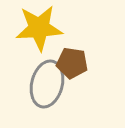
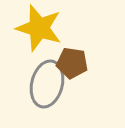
yellow star: rotated 21 degrees clockwise
